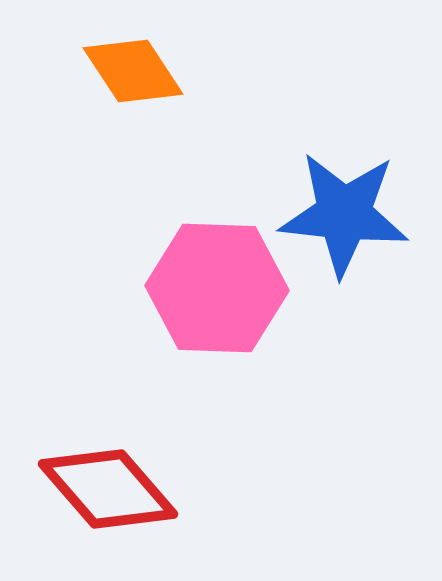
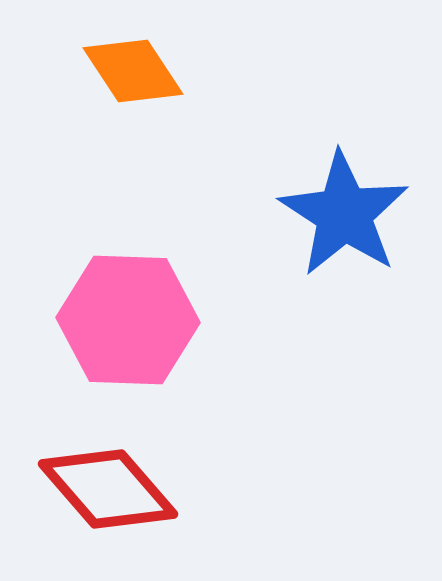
blue star: rotated 27 degrees clockwise
pink hexagon: moved 89 px left, 32 px down
